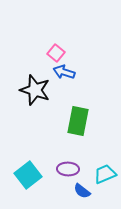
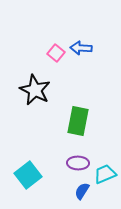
blue arrow: moved 17 px right, 24 px up; rotated 15 degrees counterclockwise
black star: rotated 8 degrees clockwise
purple ellipse: moved 10 px right, 6 px up
blue semicircle: rotated 84 degrees clockwise
